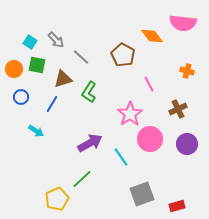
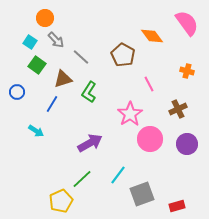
pink semicircle: moved 4 px right; rotated 132 degrees counterclockwise
green square: rotated 24 degrees clockwise
orange circle: moved 31 px right, 51 px up
blue circle: moved 4 px left, 5 px up
cyan line: moved 3 px left, 18 px down; rotated 72 degrees clockwise
yellow pentagon: moved 4 px right, 2 px down
